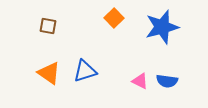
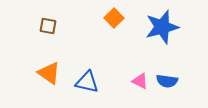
blue triangle: moved 2 px right, 11 px down; rotated 30 degrees clockwise
